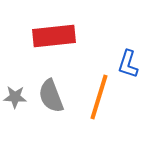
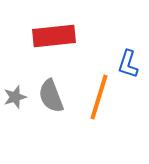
gray star: rotated 20 degrees counterclockwise
